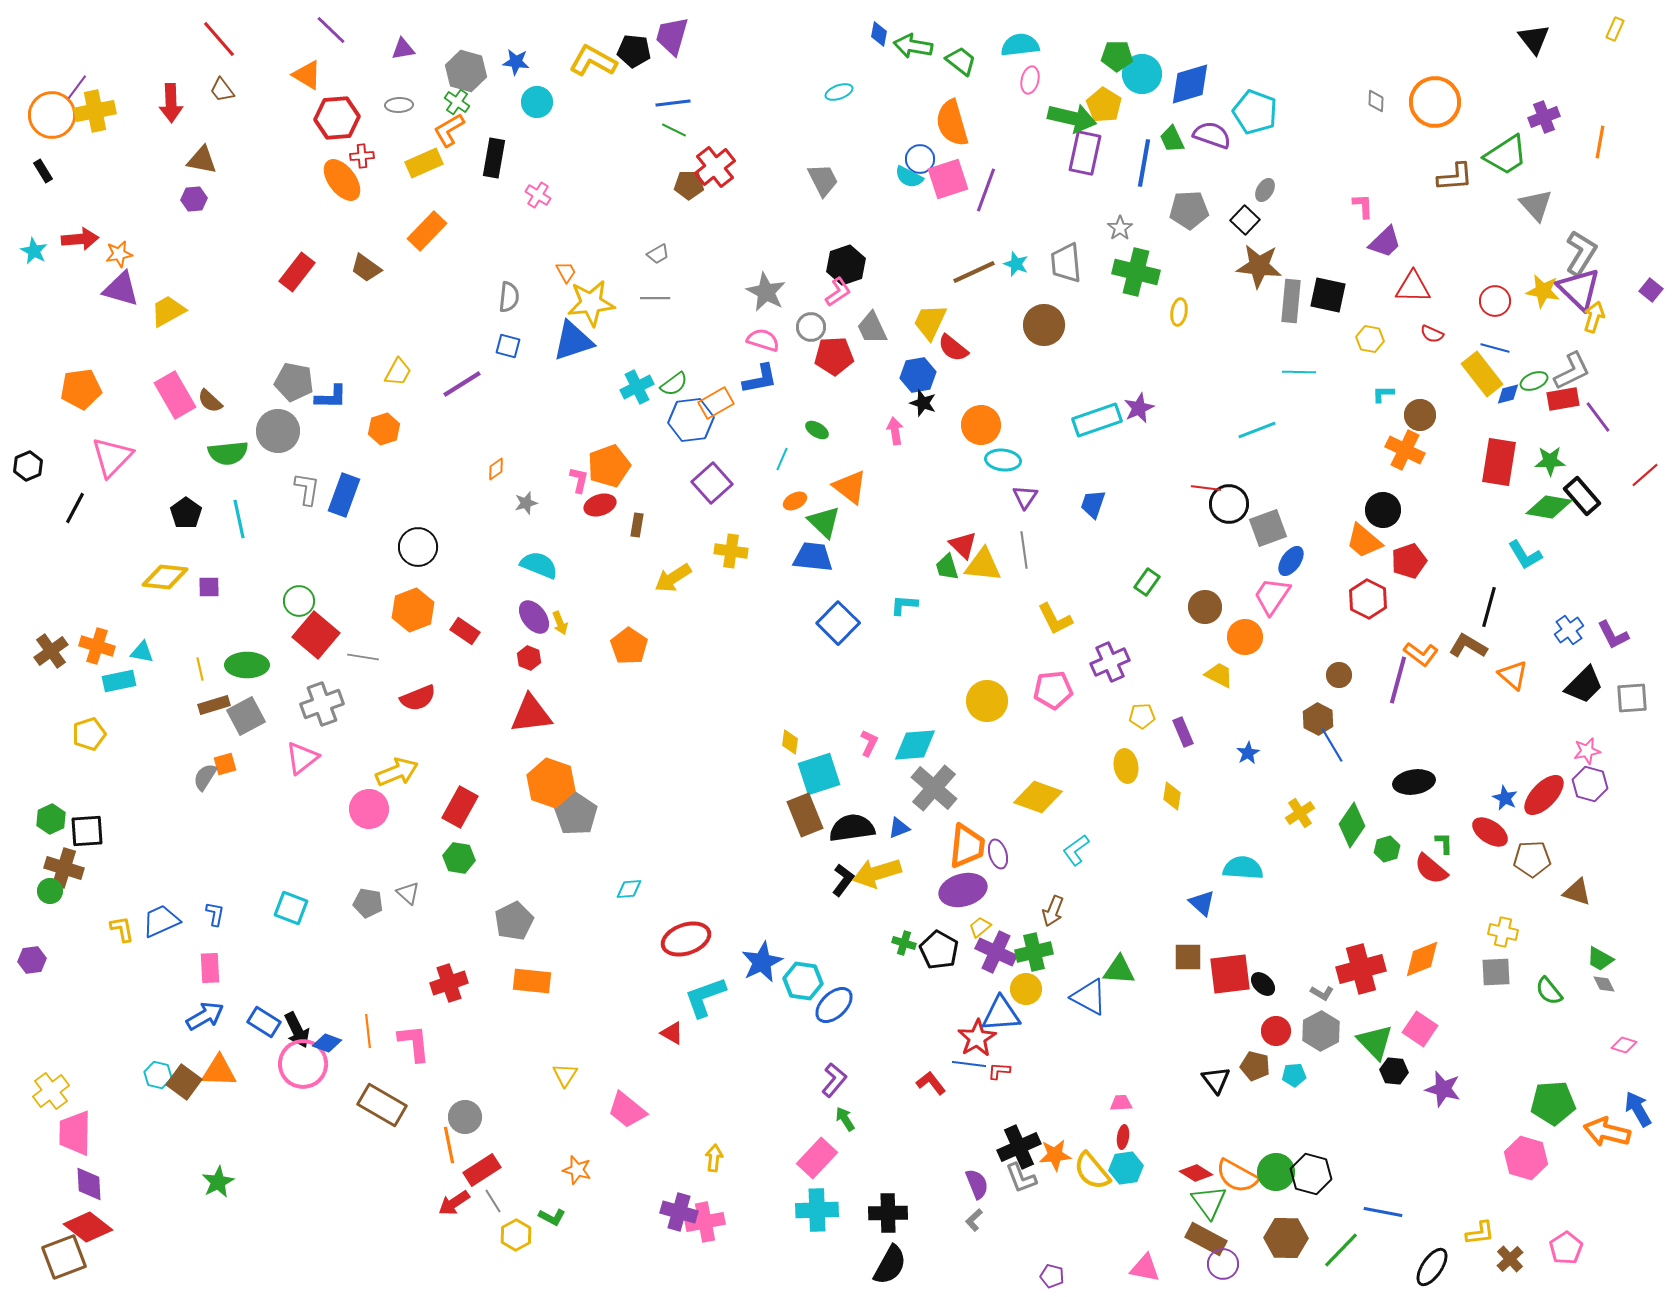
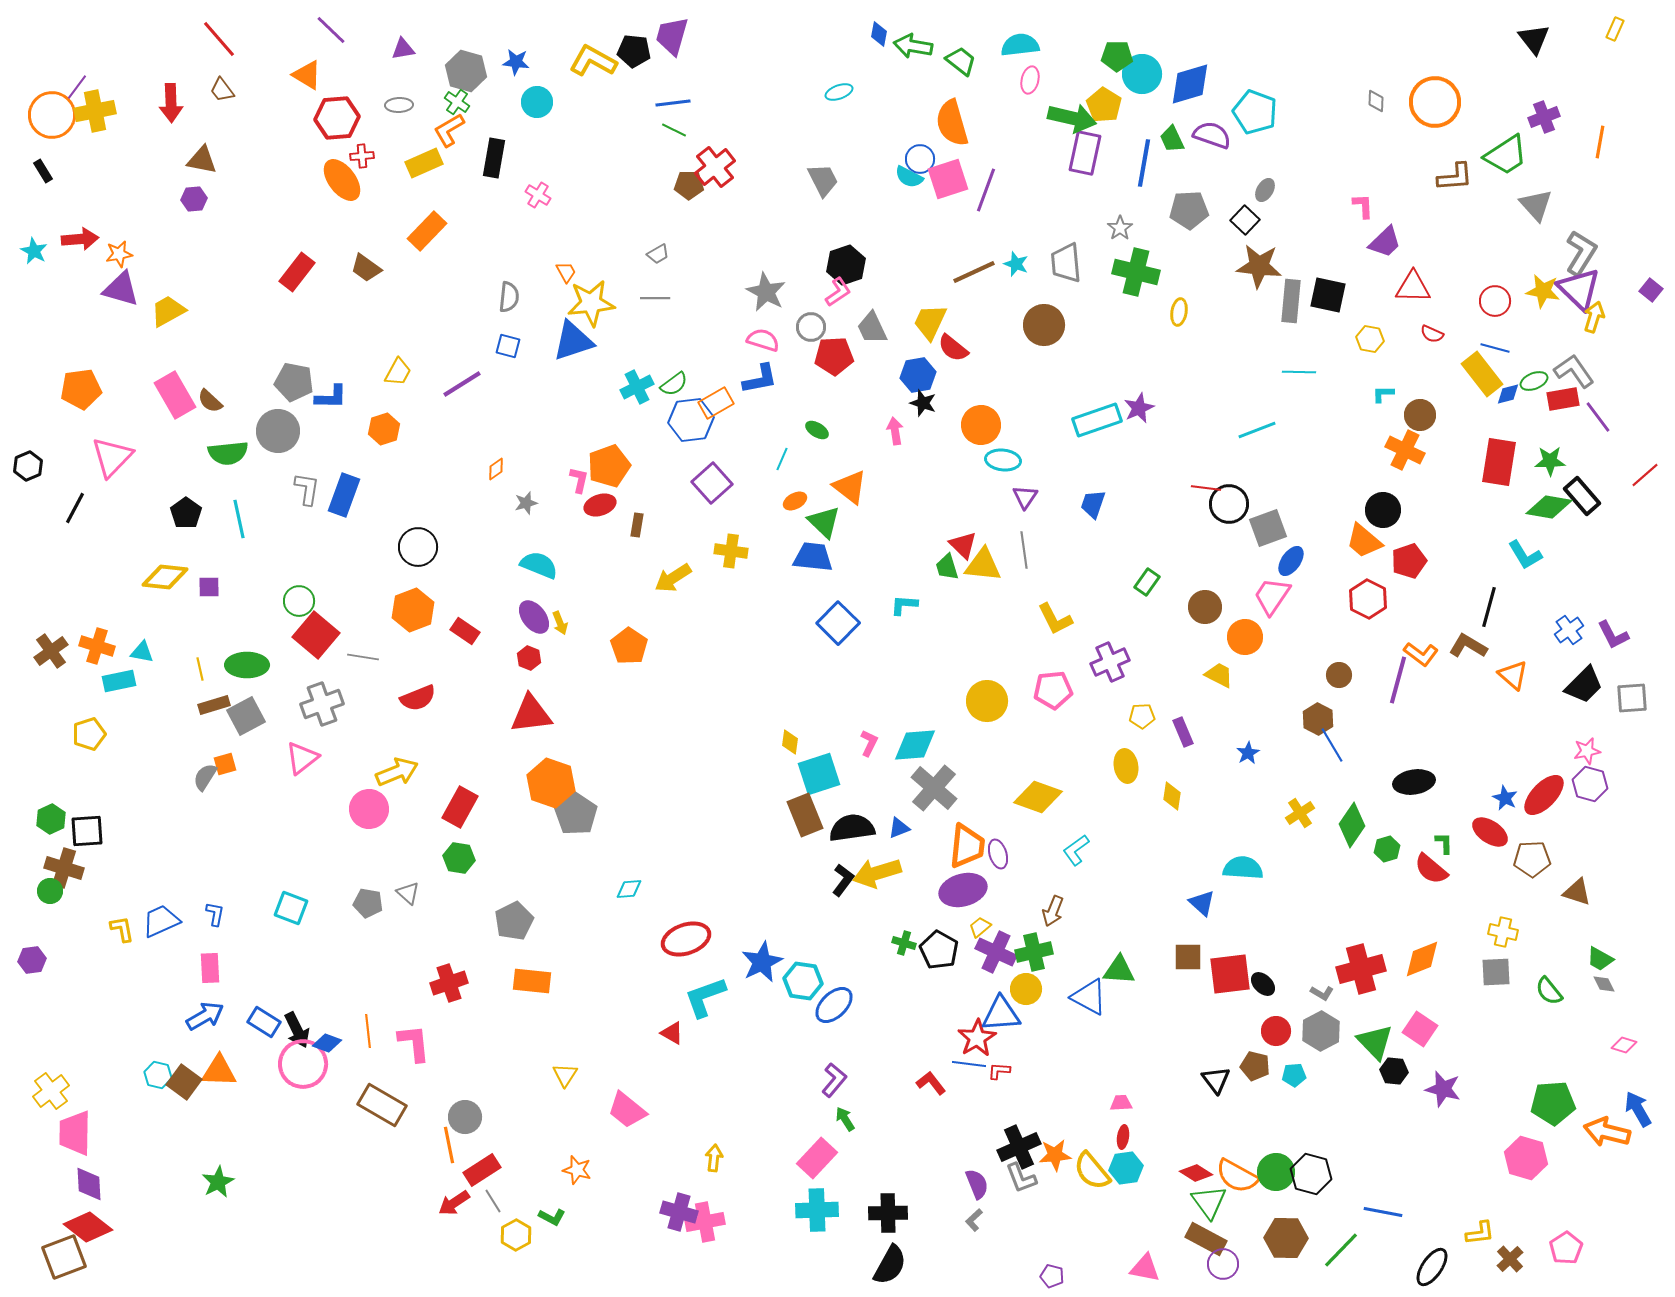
gray L-shape at (1572, 371): moved 2 px right; rotated 99 degrees counterclockwise
